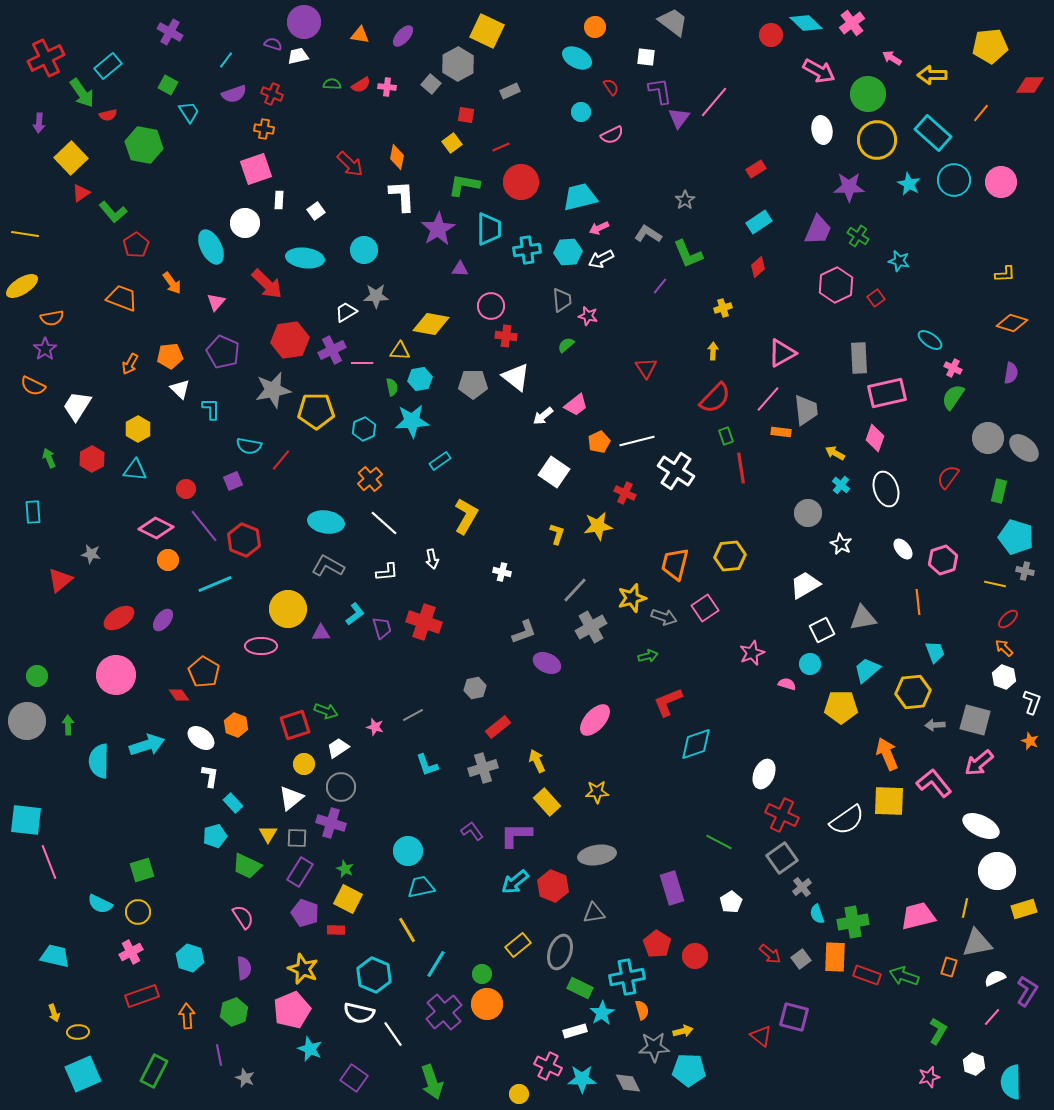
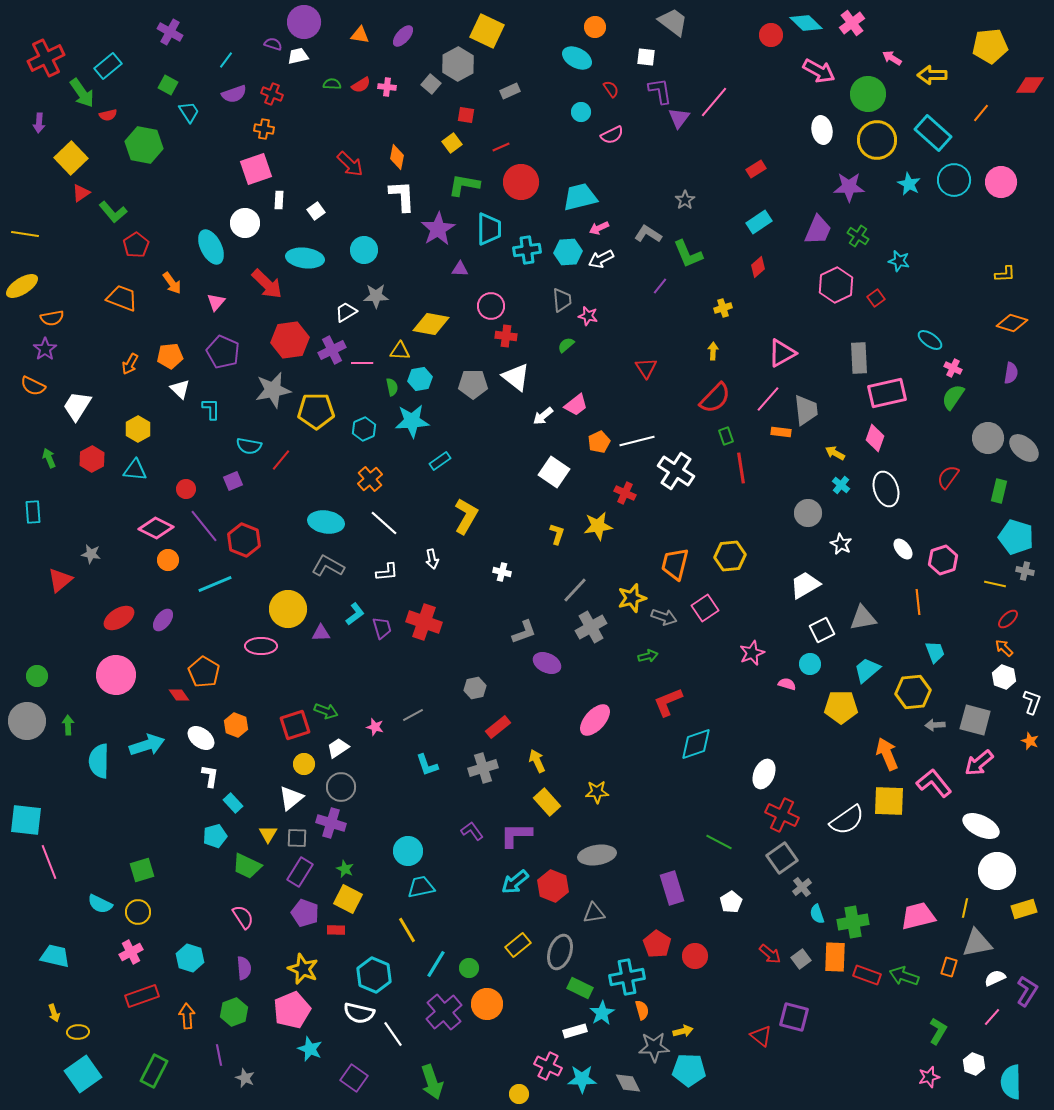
red semicircle at (611, 87): moved 2 px down
green circle at (482, 974): moved 13 px left, 6 px up
cyan square at (83, 1074): rotated 12 degrees counterclockwise
